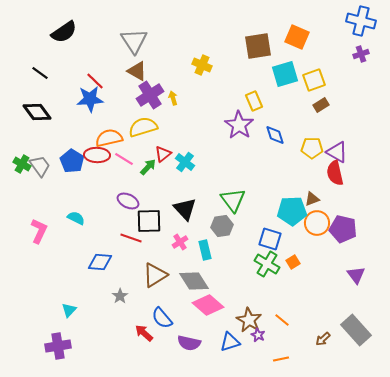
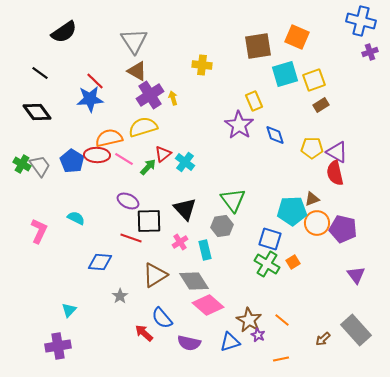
purple cross at (361, 54): moved 9 px right, 2 px up
yellow cross at (202, 65): rotated 18 degrees counterclockwise
